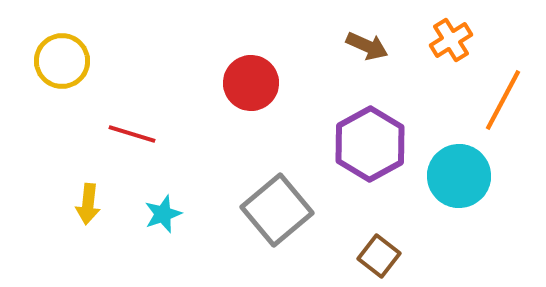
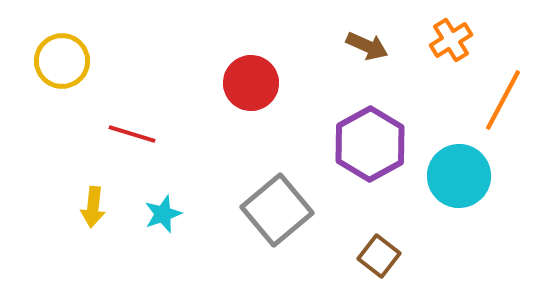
yellow arrow: moved 5 px right, 3 px down
